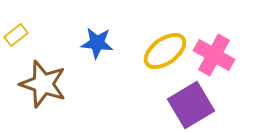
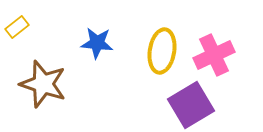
yellow rectangle: moved 1 px right, 8 px up
yellow ellipse: moved 3 px left; rotated 45 degrees counterclockwise
pink cross: rotated 36 degrees clockwise
